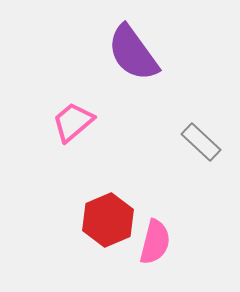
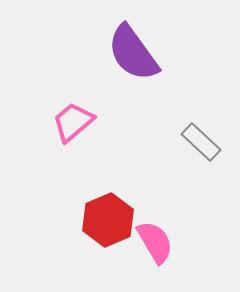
pink semicircle: rotated 45 degrees counterclockwise
